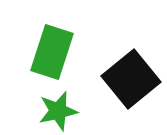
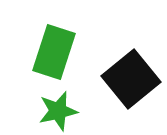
green rectangle: moved 2 px right
